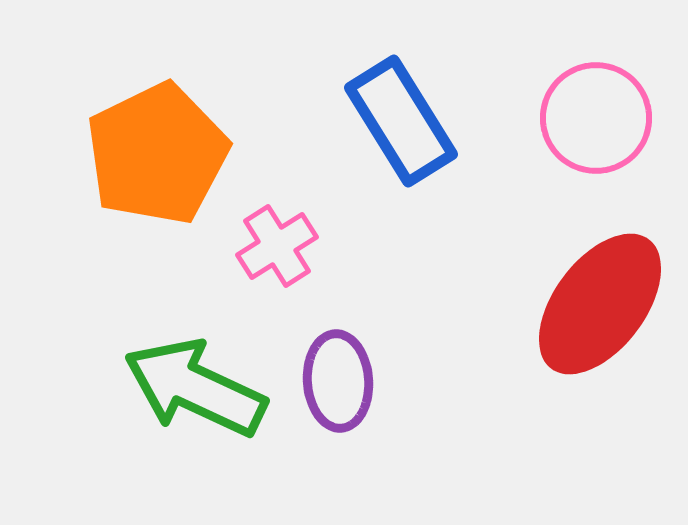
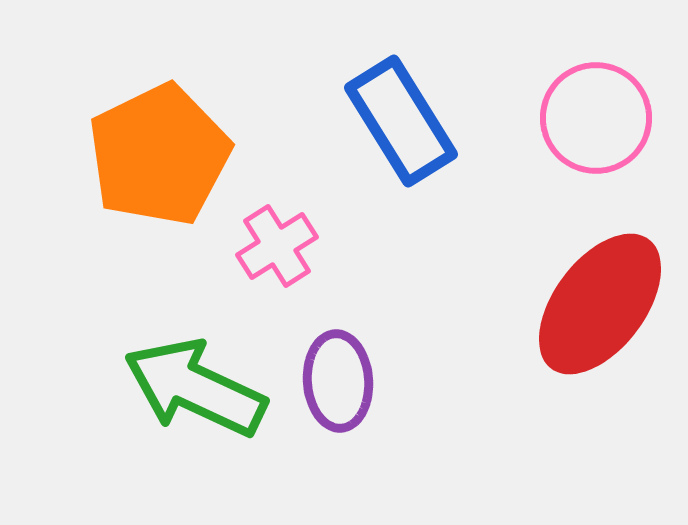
orange pentagon: moved 2 px right, 1 px down
